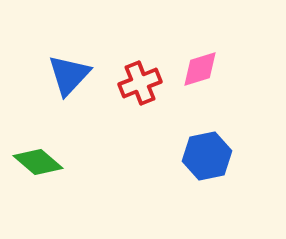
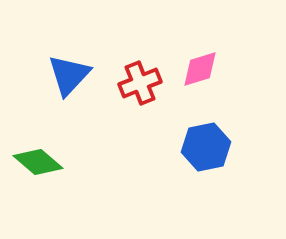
blue hexagon: moved 1 px left, 9 px up
